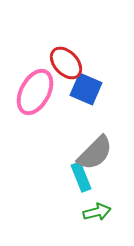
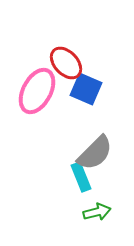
pink ellipse: moved 2 px right, 1 px up
